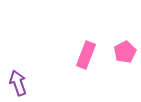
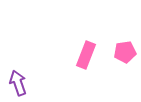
pink pentagon: rotated 20 degrees clockwise
